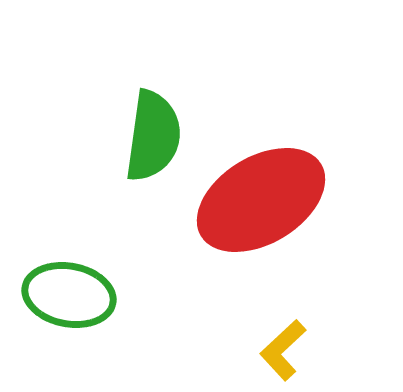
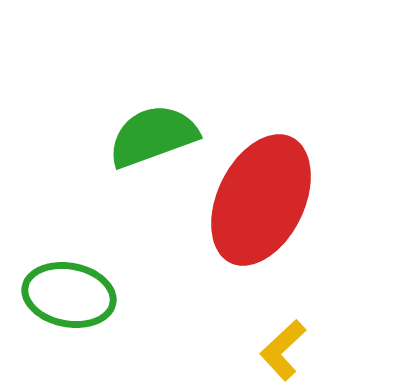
green semicircle: rotated 118 degrees counterclockwise
red ellipse: rotated 33 degrees counterclockwise
